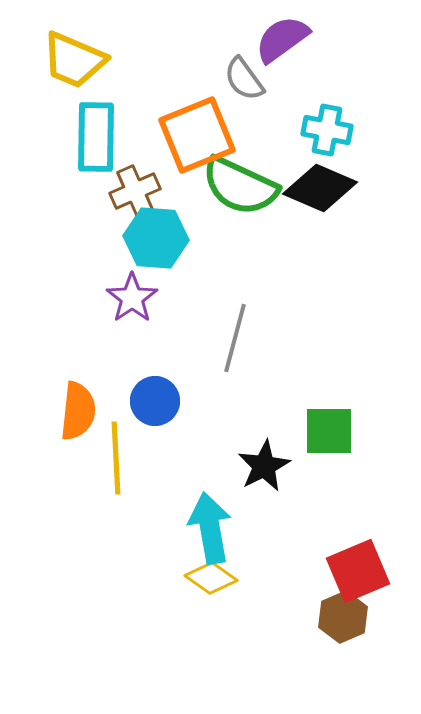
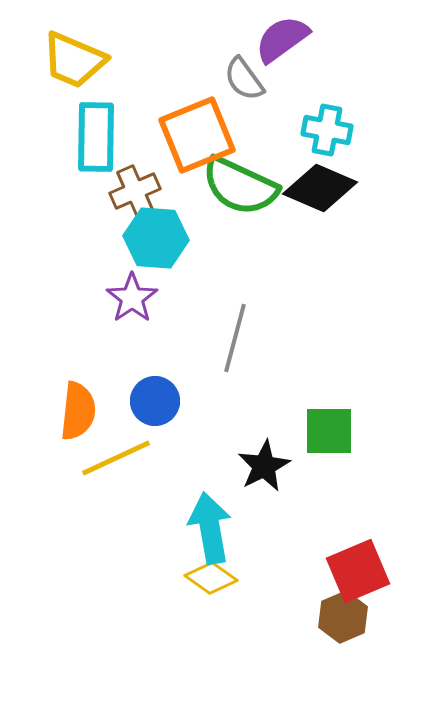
yellow line: rotated 68 degrees clockwise
